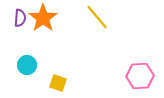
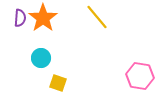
cyan circle: moved 14 px right, 7 px up
pink hexagon: rotated 12 degrees clockwise
